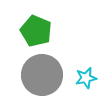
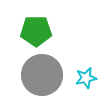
green pentagon: rotated 24 degrees counterclockwise
